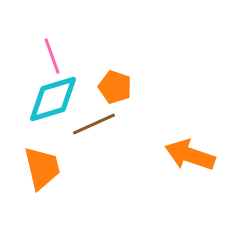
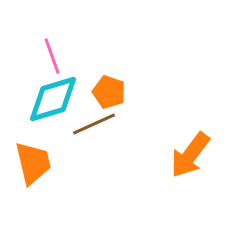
orange pentagon: moved 6 px left, 5 px down
orange arrow: rotated 72 degrees counterclockwise
orange trapezoid: moved 9 px left, 5 px up
